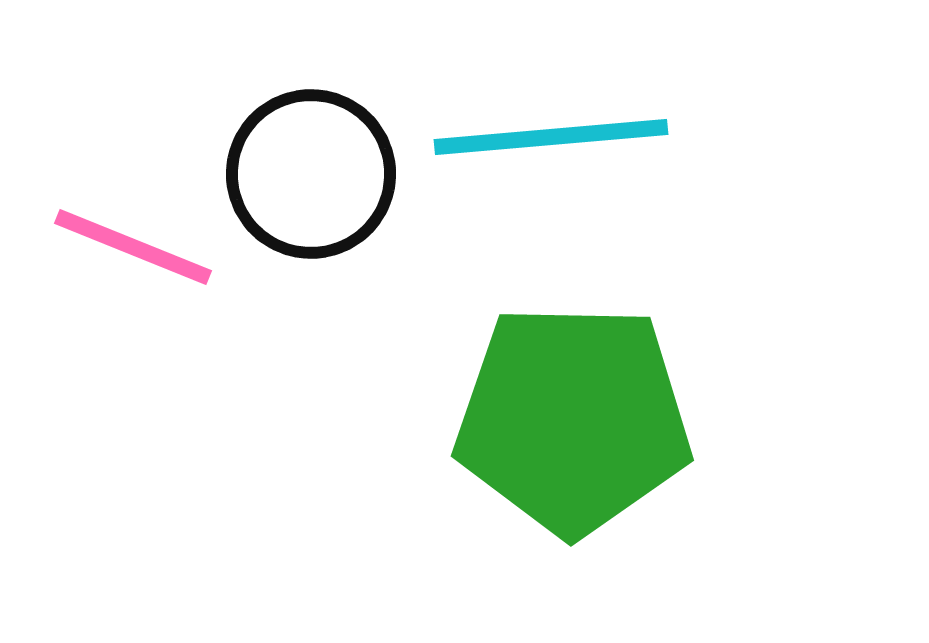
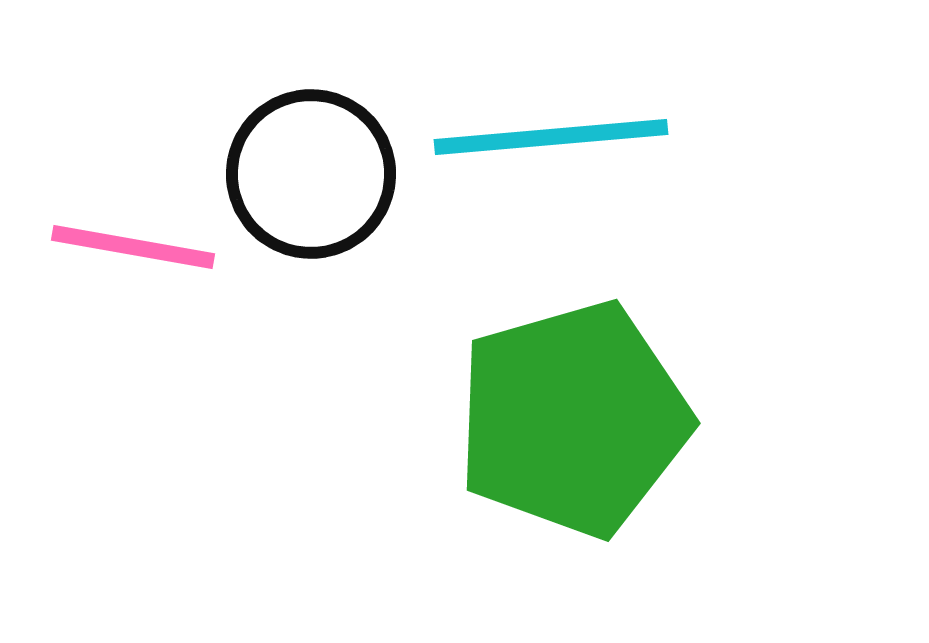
pink line: rotated 12 degrees counterclockwise
green pentagon: rotated 17 degrees counterclockwise
